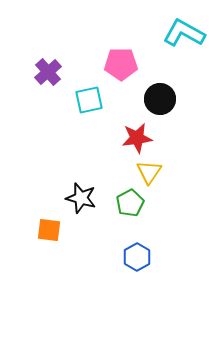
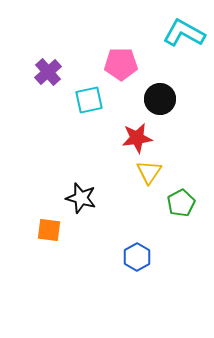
green pentagon: moved 51 px right
